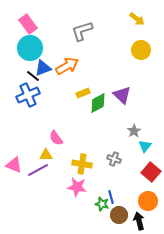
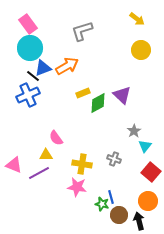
purple line: moved 1 px right, 3 px down
